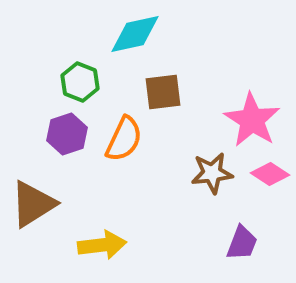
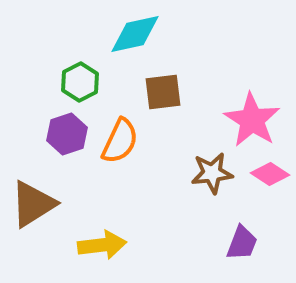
green hexagon: rotated 12 degrees clockwise
orange semicircle: moved 4 px left, 2 px down
